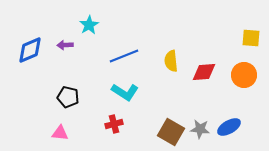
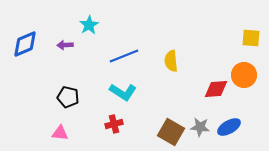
blue diamond: moved 5 px left, 6 px up
red diamond: moved 12 px right, 17 px down
cyan L-shape: moved 2 px left
gray star: moved 2 px up
